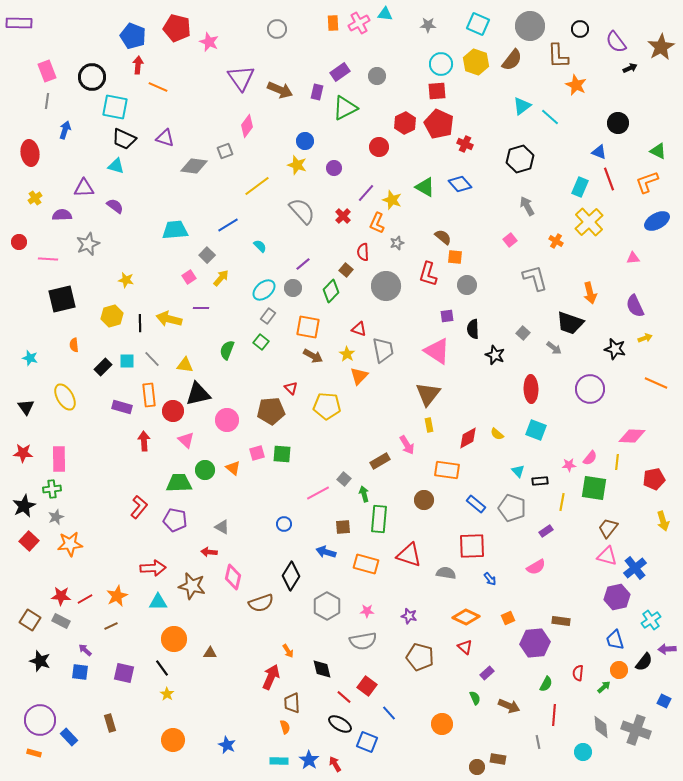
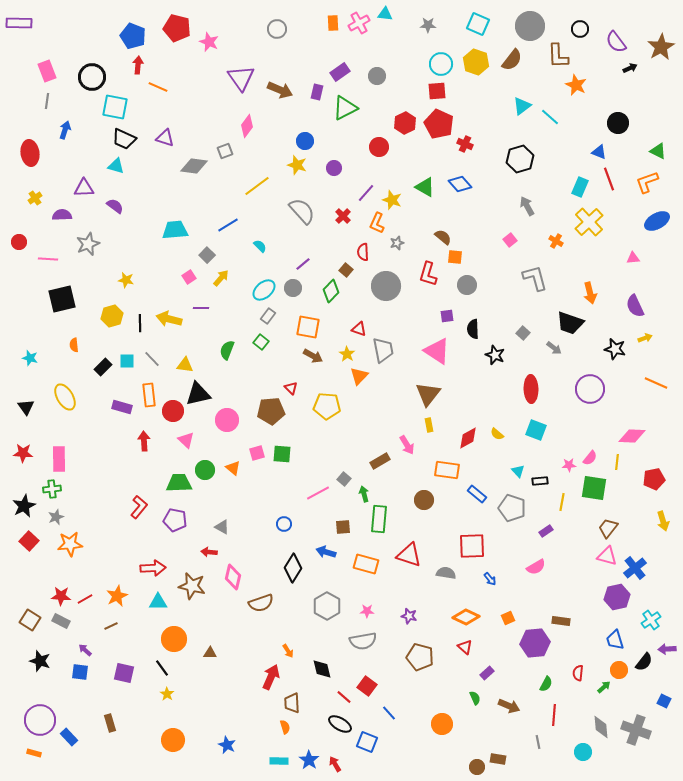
blue rectangle at (476, 504): moved 1 px right, 10 px up
black diamond at (291, 576): moved 2 px right, 8 px up
